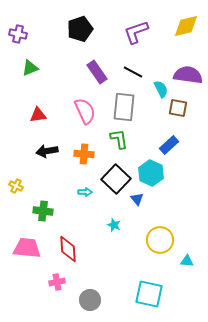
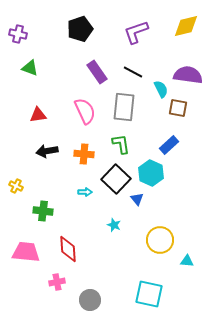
green triangle: rotated 42 degrees clockwise
green L-shape: moved 2 px right, 5 px down
pink trapezoid: moved 1 px left, 4 px down
